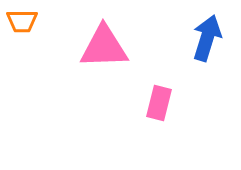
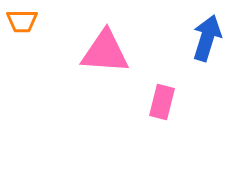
pink triangle: moved 1 px right, 5 px down; rotated 6 degrees clockwise
pink rectangle: moved 3 px right, 1 px up
